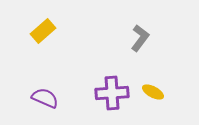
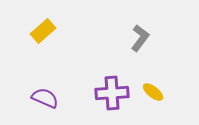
yellow ellipse: rotated 10 degrees clockwise
